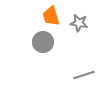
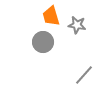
gray star: moved 2 px left, 2 px down
gray line: rotated 30 degrees counterclockwise
